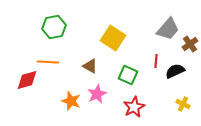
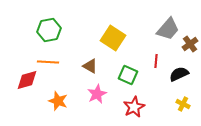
green hexagon: moved 5 px left, 3 px down
black semicircle: moved 4 px right, 3 px down
orange star: moved 13 px left
